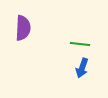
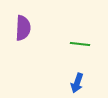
blue arrow: moved 5 px left, 15 px down
